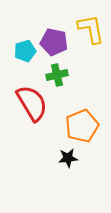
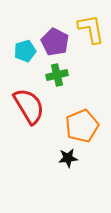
purple pentagon: moved 1 px right; rotated 16 degrees clockwise
red semicircle: moved 3 px left, 3 px down
